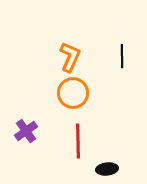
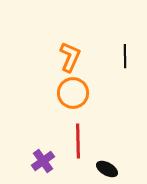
black line: moved 3 px right
purple cross: moved 17 px right, 30 px down
black ellipse: rotated 35 degrees clockwise
